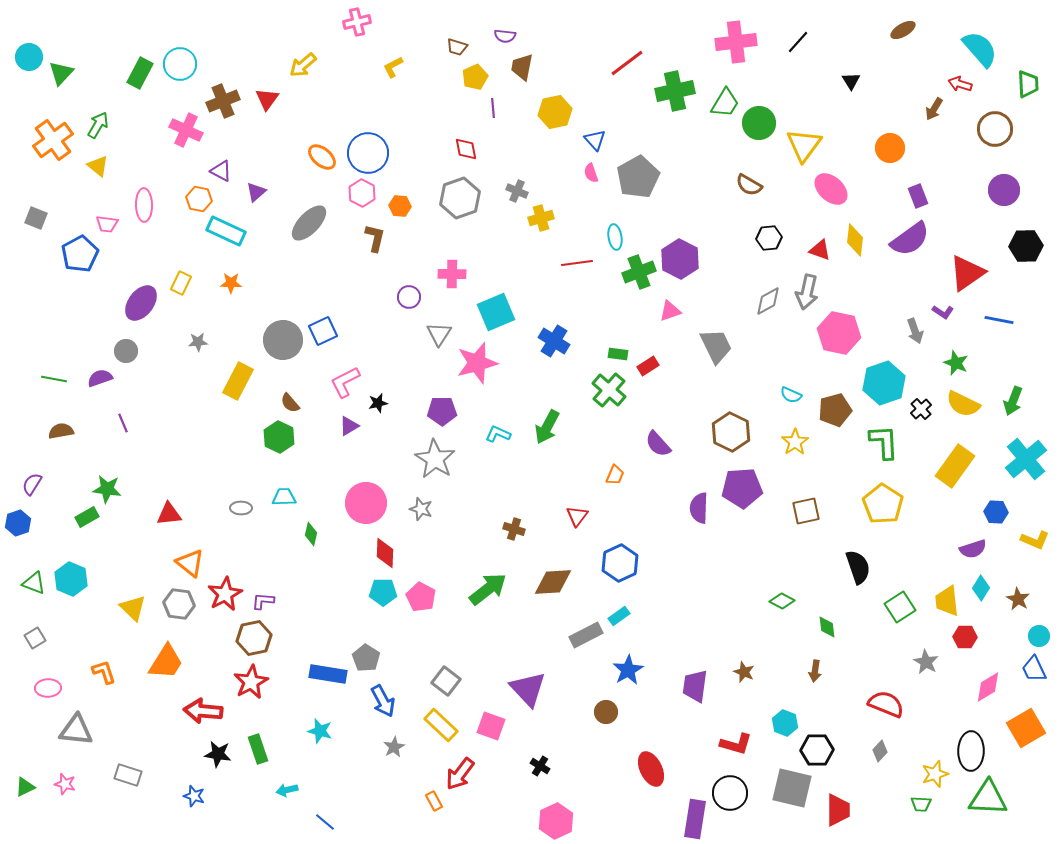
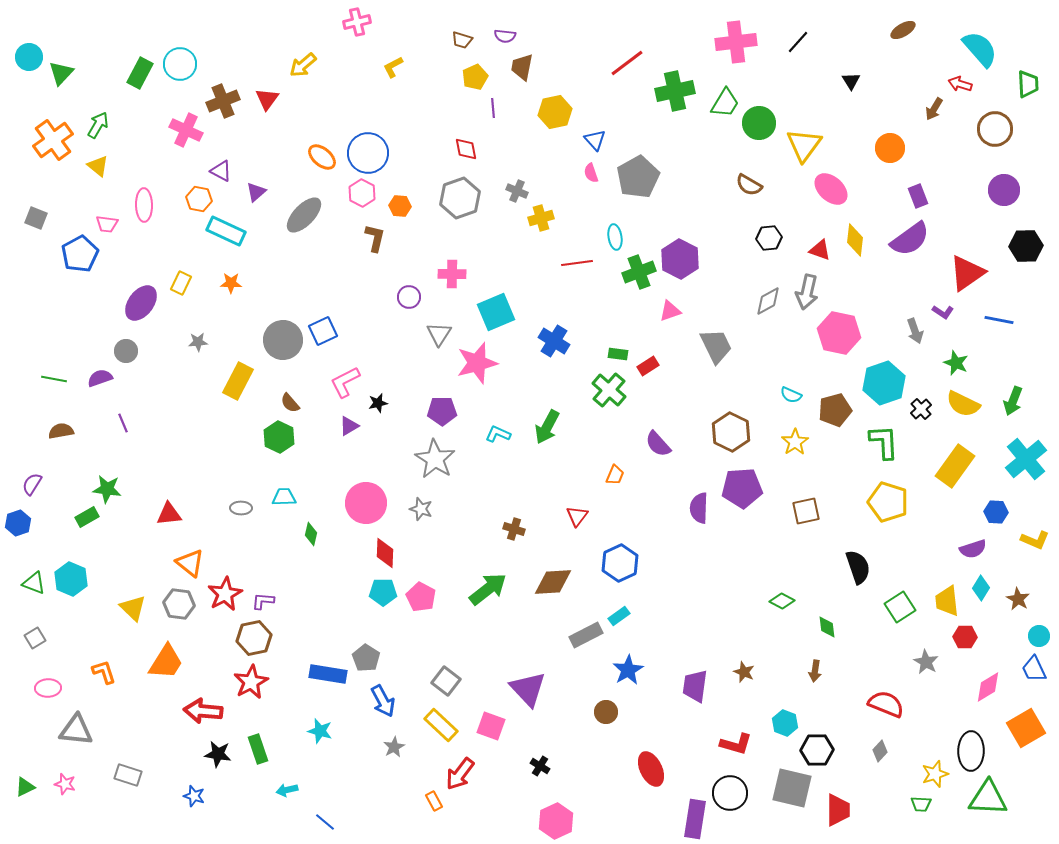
brown trapezoid at (457, 47): moved 5 px right, 7 px up
gray ellipse at (309, 223): moved 5 px left, 8 px up
yellow pentagon at (883, 504): moved 5 px right, 2 px up; rotated 15 degrees counterclockwise
